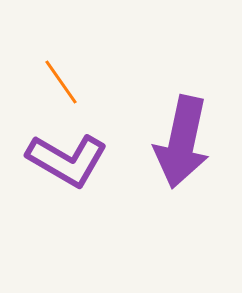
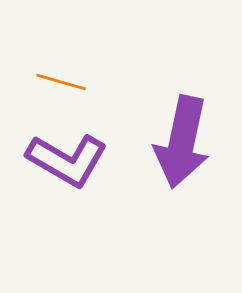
orange line: rotated 39 degrees counterclockwise
